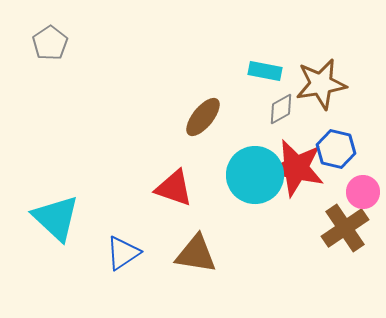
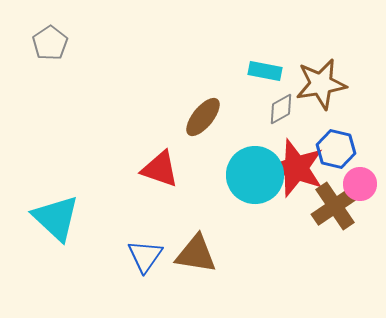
red star: rotated 8 degrees clockwise
red triangle: moved 14 px left, 19 px up
pink circle: moved 3 px left, 8 px up
brown cross: moved 10 px left, 22 px up
blue triangle: moved 22 px right, 3 px down; rotated 21 degrees counterclockwise
